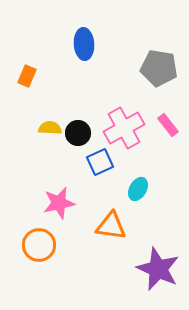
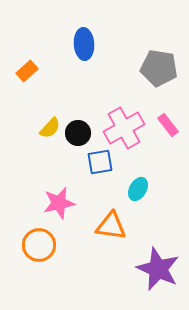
orange rectangle: moved 5 px up; rotated 25 degrees clockwise
yellow semicircle: rotated 130 degrees clockwise
blue square: rotated 16 degrees clockwise
